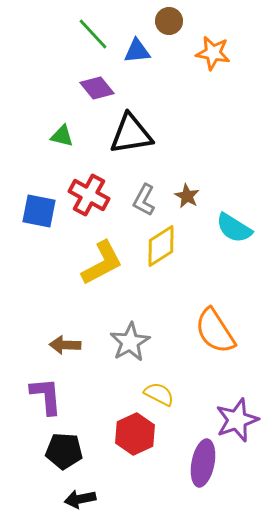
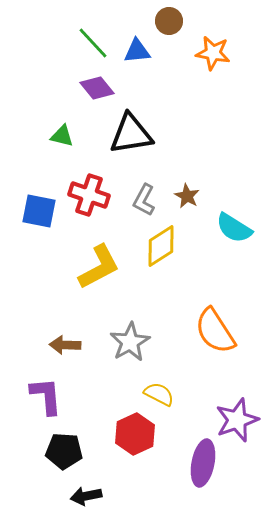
green line: moved 9 px down
red cross: rotated 9 degrees counterclockwise
yellow L-shape: moved 3 px left, 4 px down
black arrow: moved 6 px right, 3 px up
